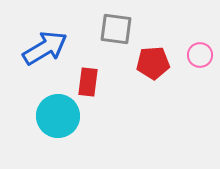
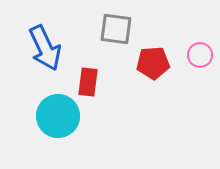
blue arrow: rotated 96 degrees clockwise
